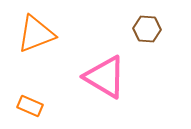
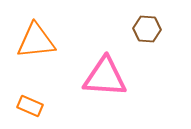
orange triangle: moved 7 px down; rotated 15 degrees clockwise
pink triangle: rotated 27 degrees counterclockwise
